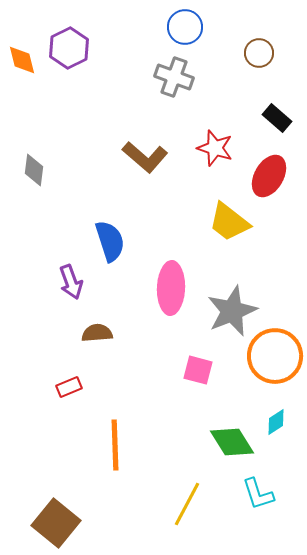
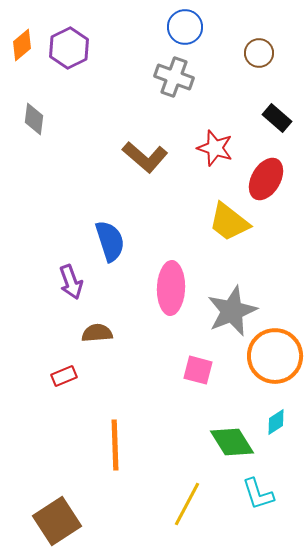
orange diamond: moved 15 px up; rotated 64 degrees clockwise
gray diamond: moved 51 px up
red ellipse: moved 3 px left, 3 px down
red rectangle: moved 5 px left, 11 px up
brown square: moved 1 px right, 2 px up; rotated 18 degrees clockwise
